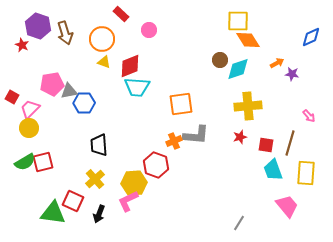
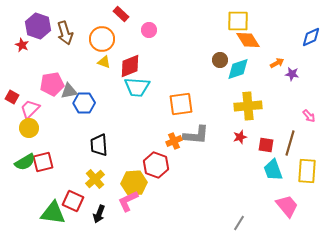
yellow rectangle at (306, 173): moved 1 px right, 2 px up
